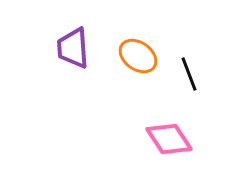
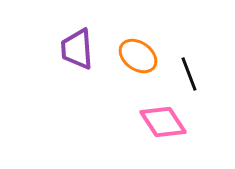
purple trapezoid: moved 4 px right, 1 px down
pink diamond: moved 6 px left, 17 px up
